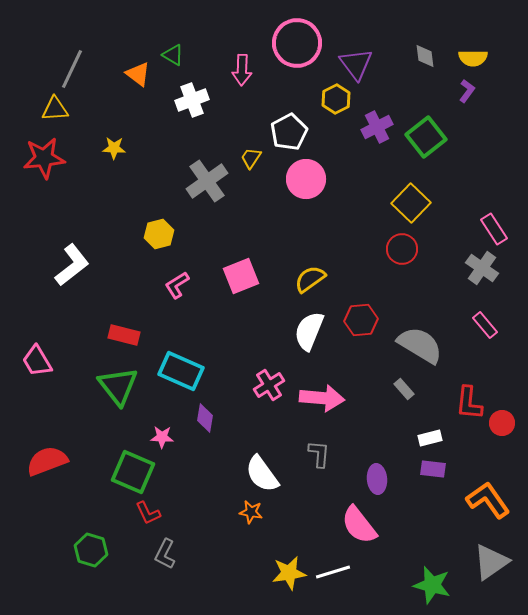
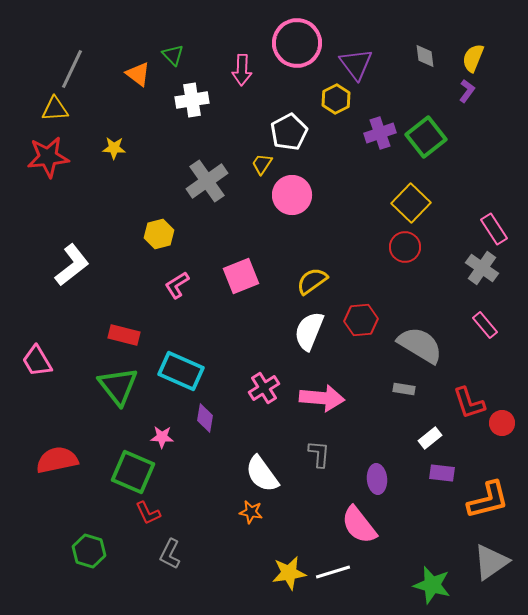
green triangle at (173, 55): rotated 15 degrees clockwise
yellow semicircle at (473, 58): rotated 112 degrees clockwise
white cross at (192, 100): rotated 12 degrees clockwise
purple cross at (377, 127): moved 3 px right, 6 px down; rotated 8 degrees clockwise
red star at (44, 158): moved 4 px right, 1 px up
yellow trapezoid at (251, 158): moved 11 px right, 6 px down
pink circle at (306, 179): moved 14 px left, 16 px down
red circle at (402, 249): moved 3 px right, 2 px up
yellow semicircle at (310, 279): moved 2 px right, 2 px down
pink cross at (269, 385): moved 5 px left, 3 px down
gray rectangle at (404, 389): rotated 40 degrees counterclockwise
red L-shape at (469, 403): rotated 24 degrees counterclockwise
white rectangle at (430, 438): rotated 25 degrees counterclockwise
red semicircle at (47, 461): moved 10 px right, 1 px up; rotated 9 degrees clockwise
purple rectangle at (433, 469): moved 9 px right, 4 px down
orange L-shape at (488, 500): rotated 111 degrees clockwise
green hexagon at (91, 550): moved 2 px left, 1 px down
gray L-shape at (165, 554): moved 5 px right
